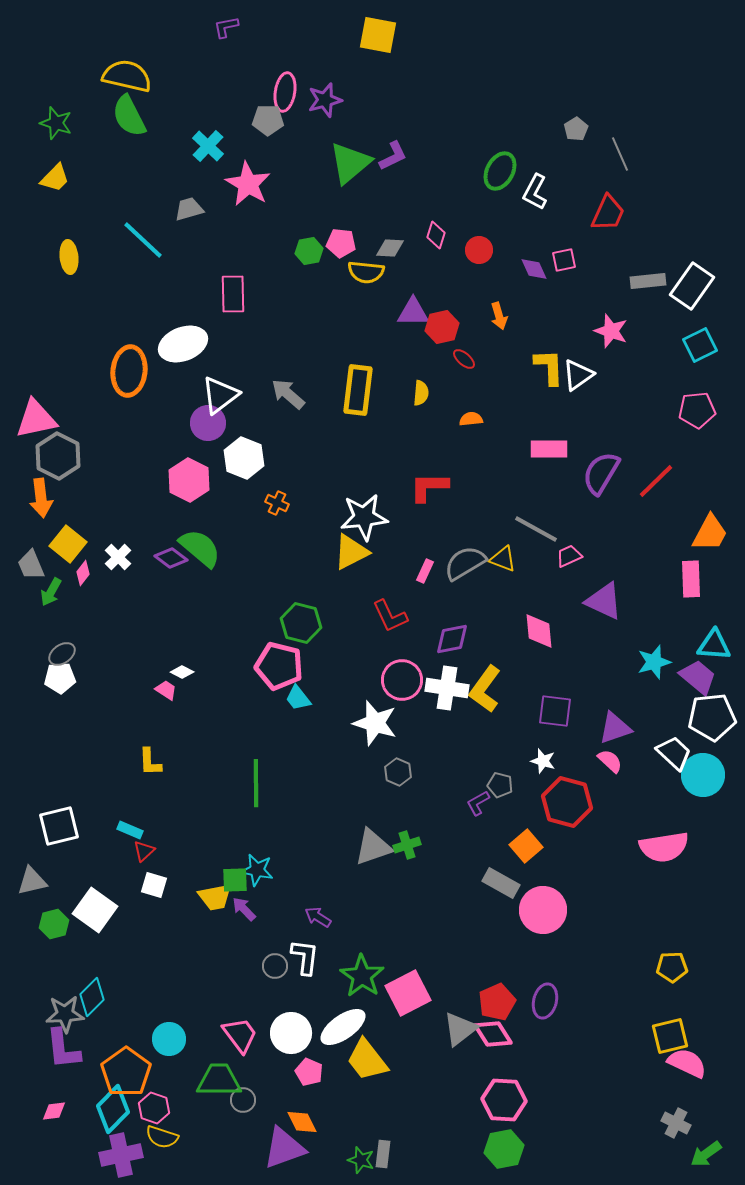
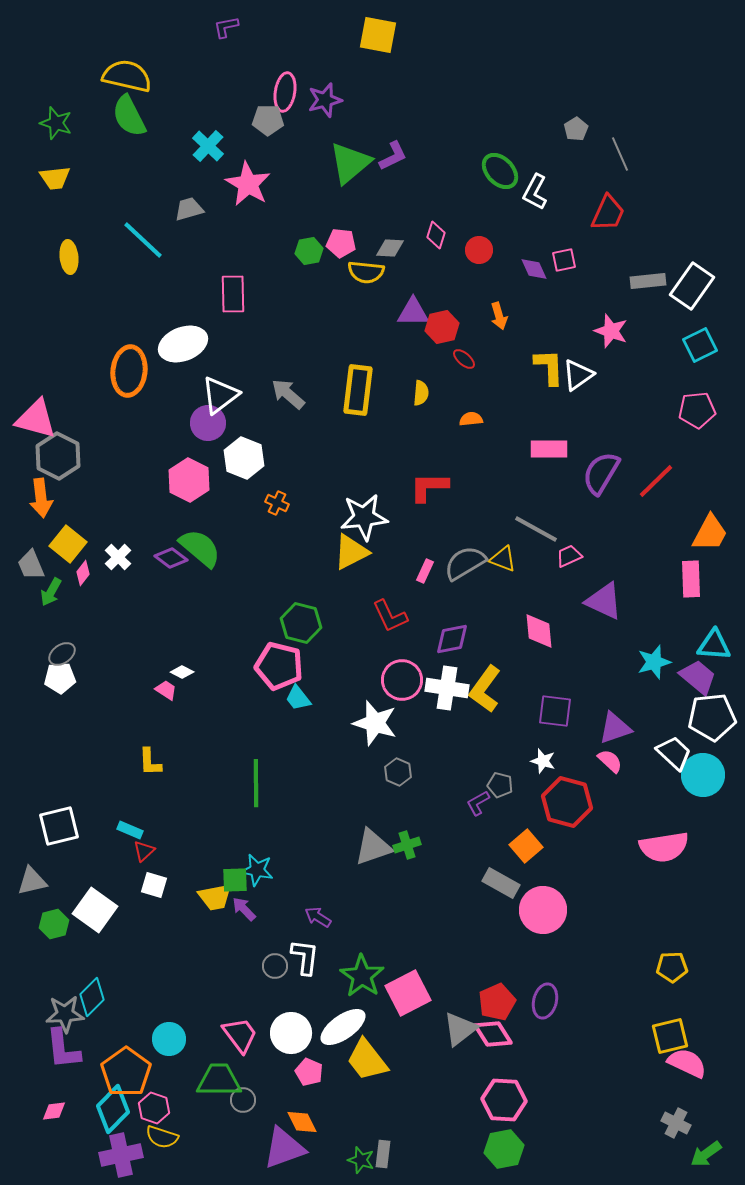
green ellipse at (500, 171): rotated 72 degrees counterclockwise
yellow trapezoid at (55, 178): rotated 40 degrees clockwise
pink triangle at (36, 419): rotated 27 degrees clockwise
